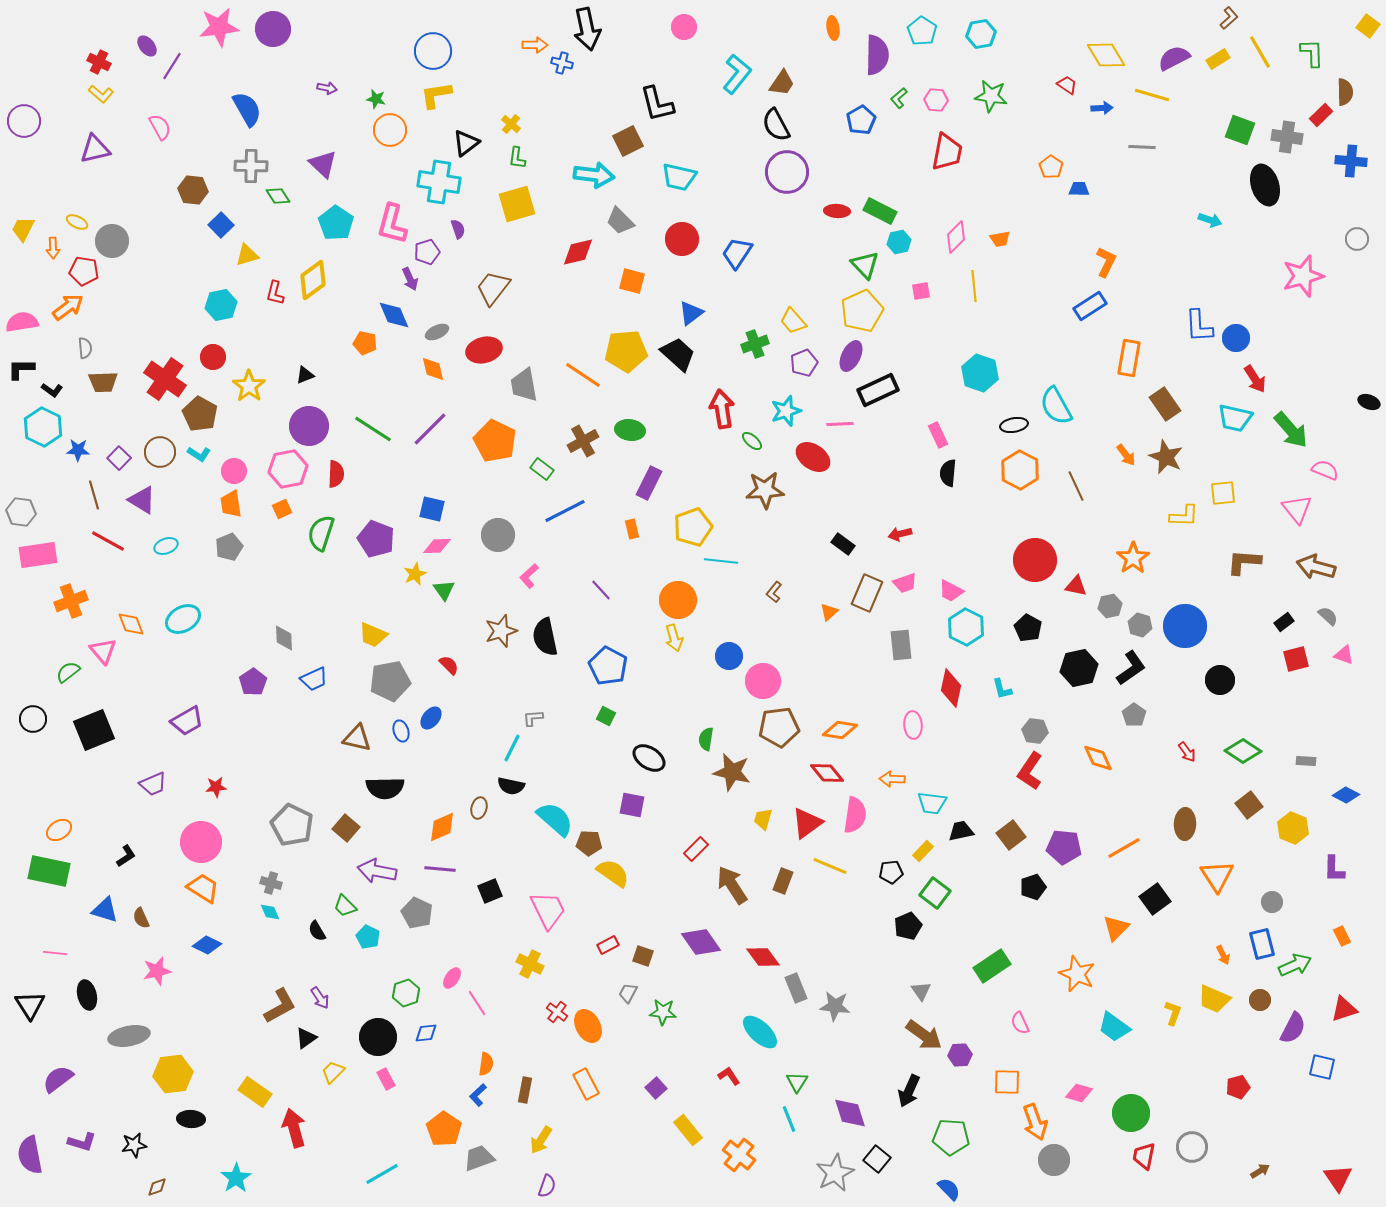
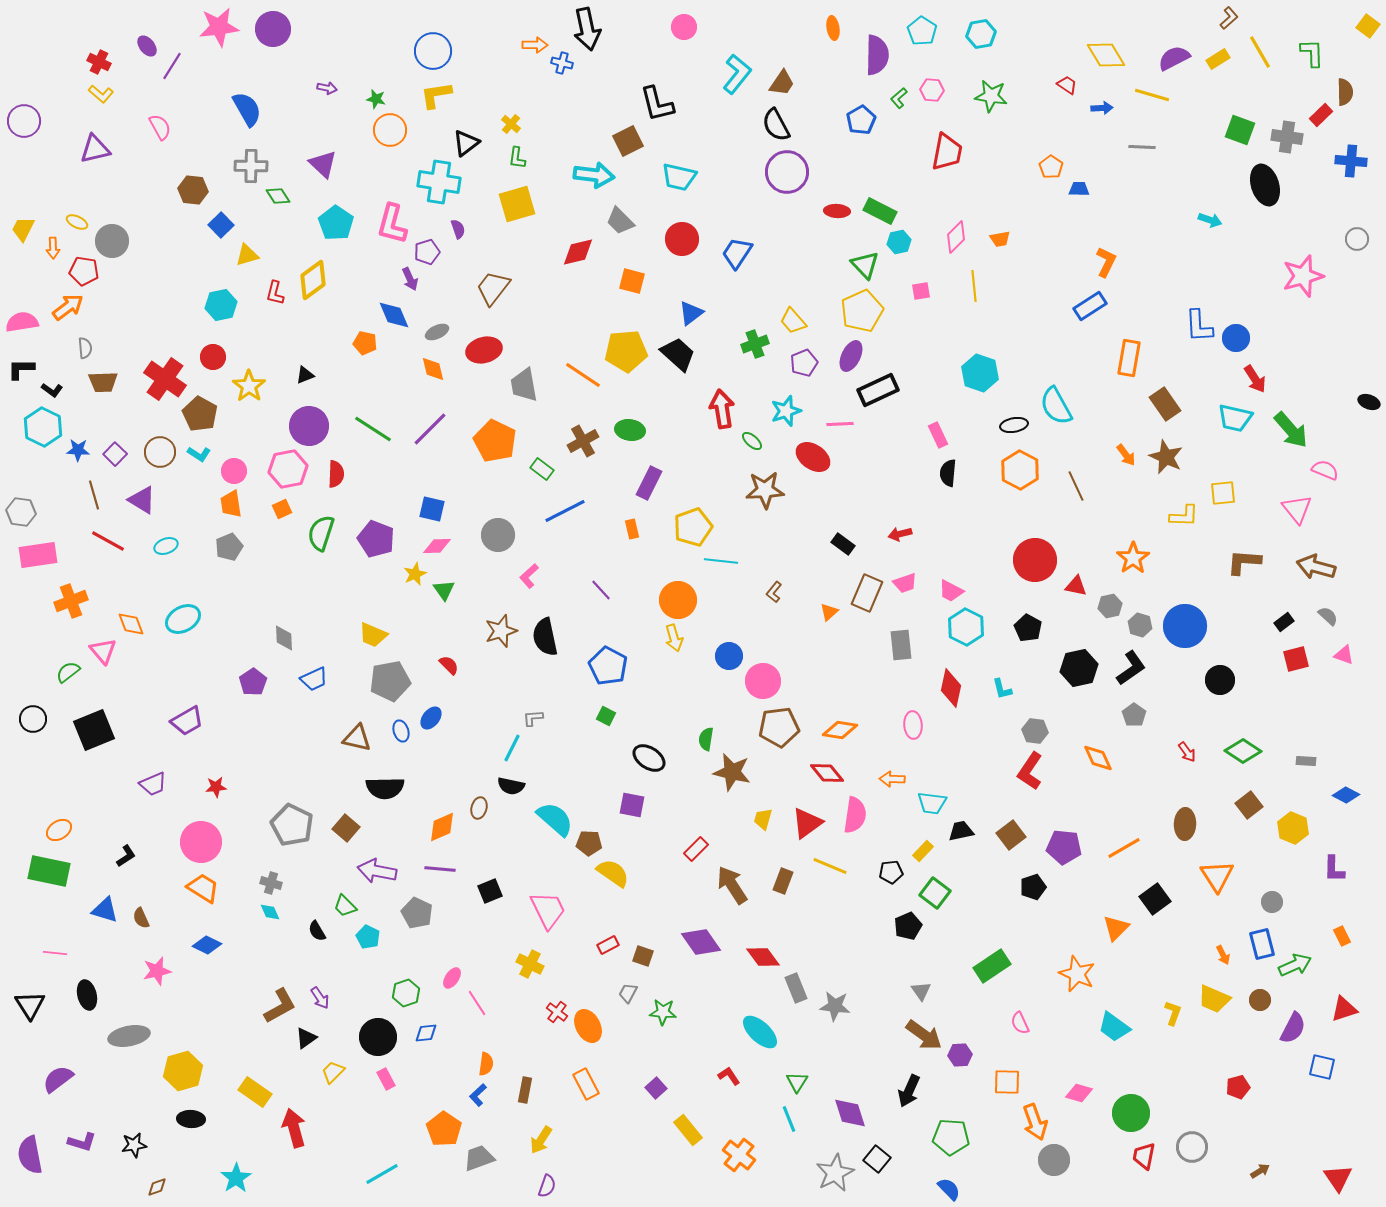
pink hexagon at (936, 100): moved 4 px left, 10 px up
purple square at (119, 458): moved 4 px left, 4 px up
yellow hexagon at (173, 1074): moved 10 px right, 3 px up; rotated 9 degrees counterclockwise
